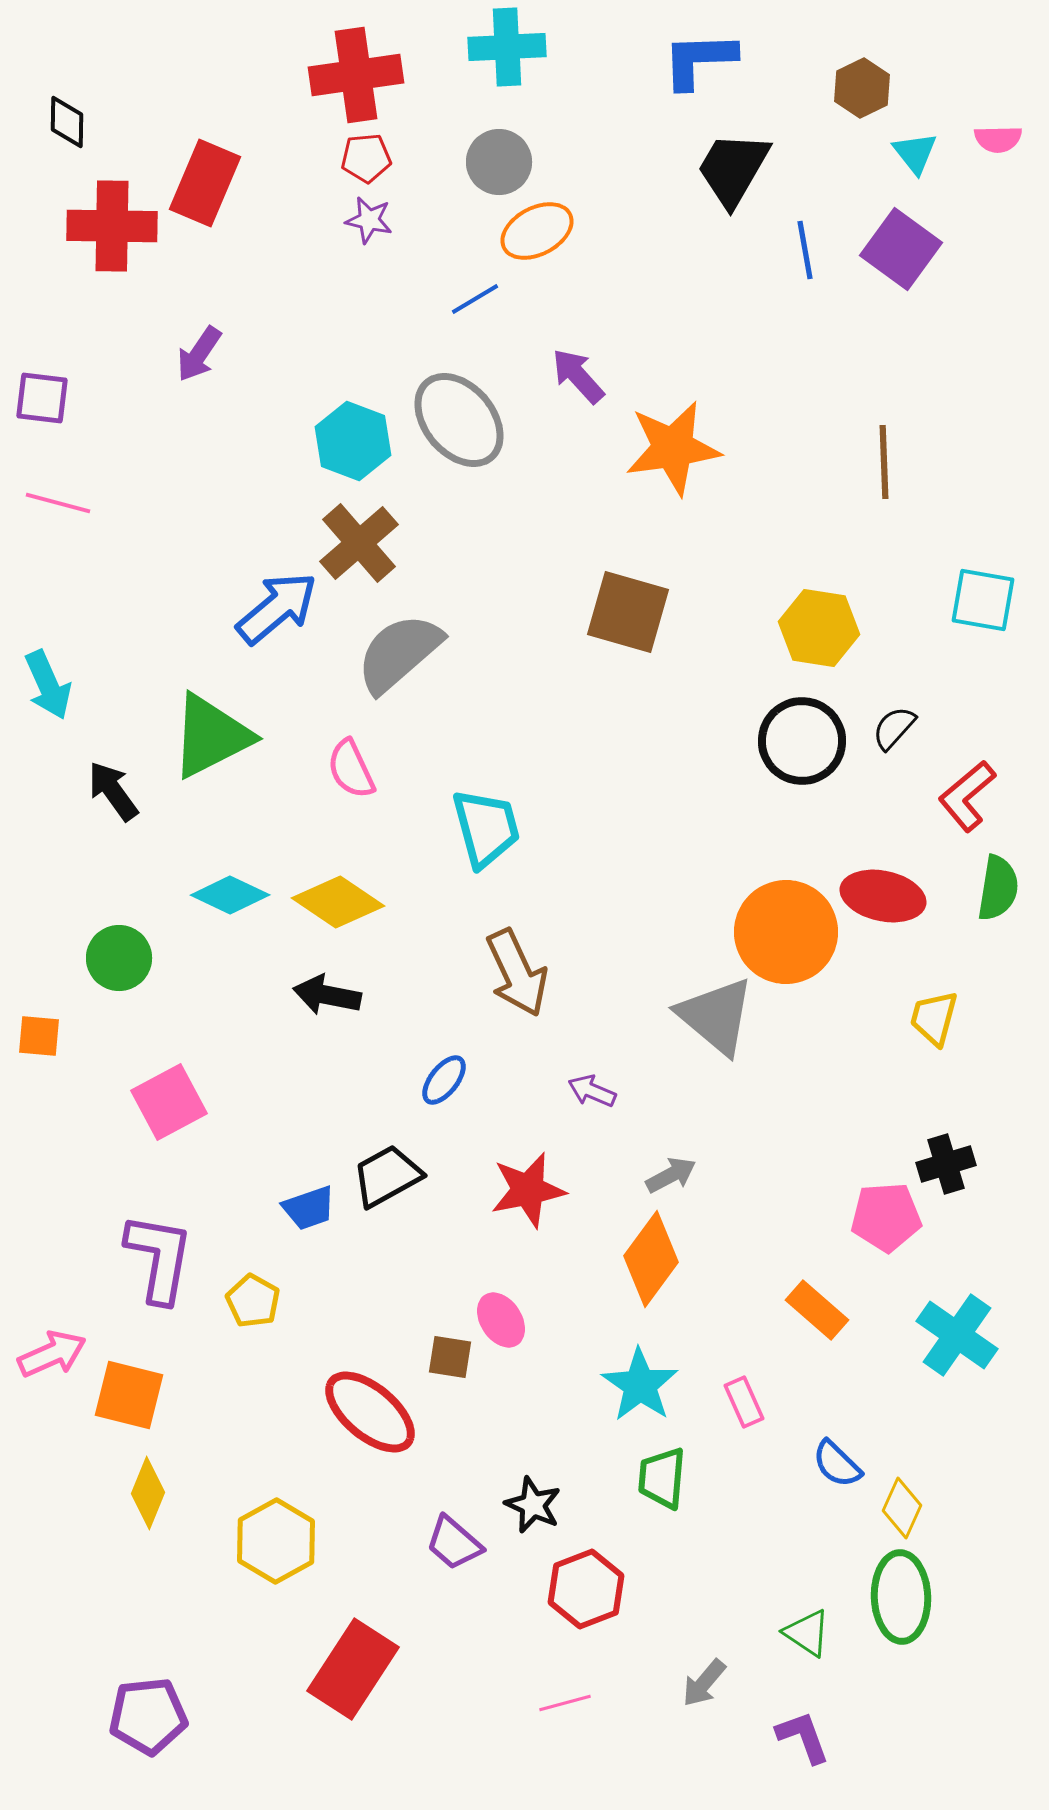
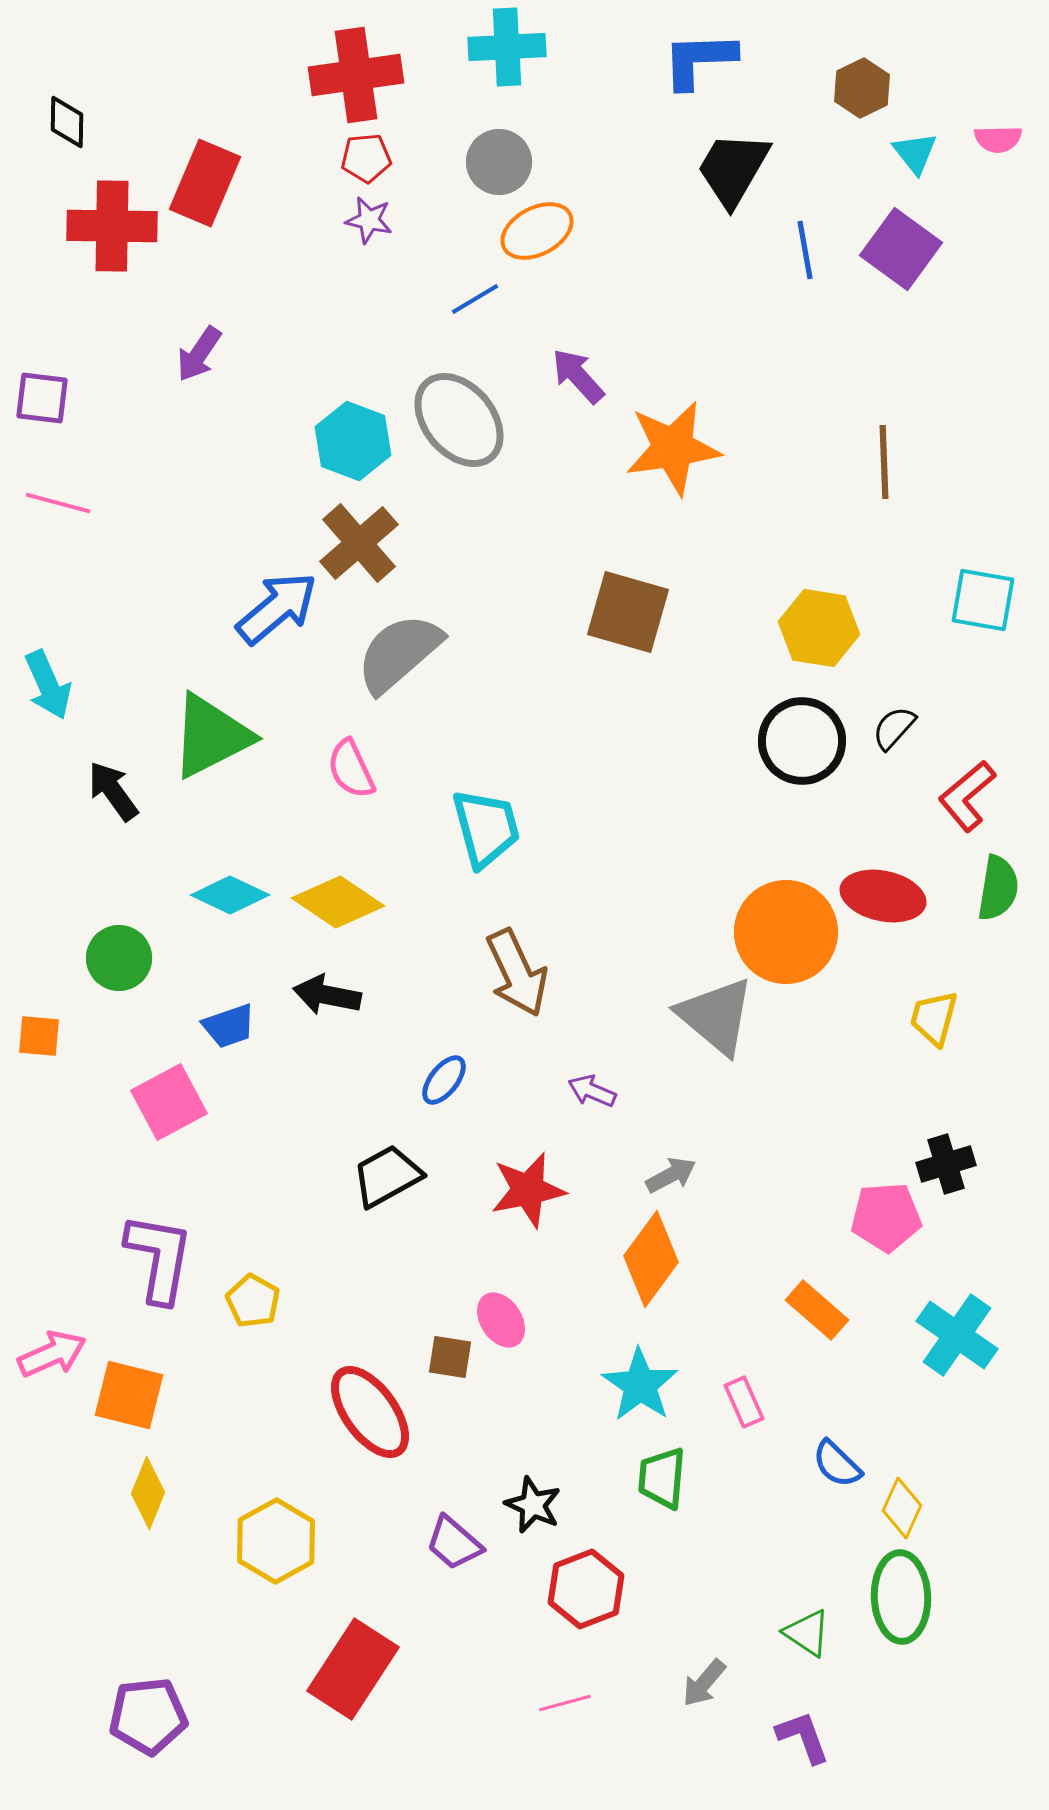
blue trapezoid at (309, 1208): moved 80 px left, 182 px up
red ellipse at (370, 1412): rotated 14 degrees clockwise
